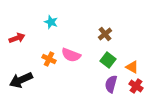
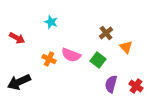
brown cross: moved 1 px right, 1 px up
red arrow: rotated 49 degrees clockwise
green square: moved 10 px left
orange triangle: moved 6 px left, 20 px up; rotated 16 degrees clockwise
black arrow: moved 2 px left, 2 px down
